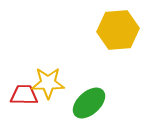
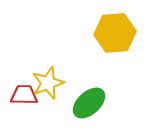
yellow hexagon: moved 3 px left, 3 px down
yellow star: rotated 20 degrees counterclockwise
